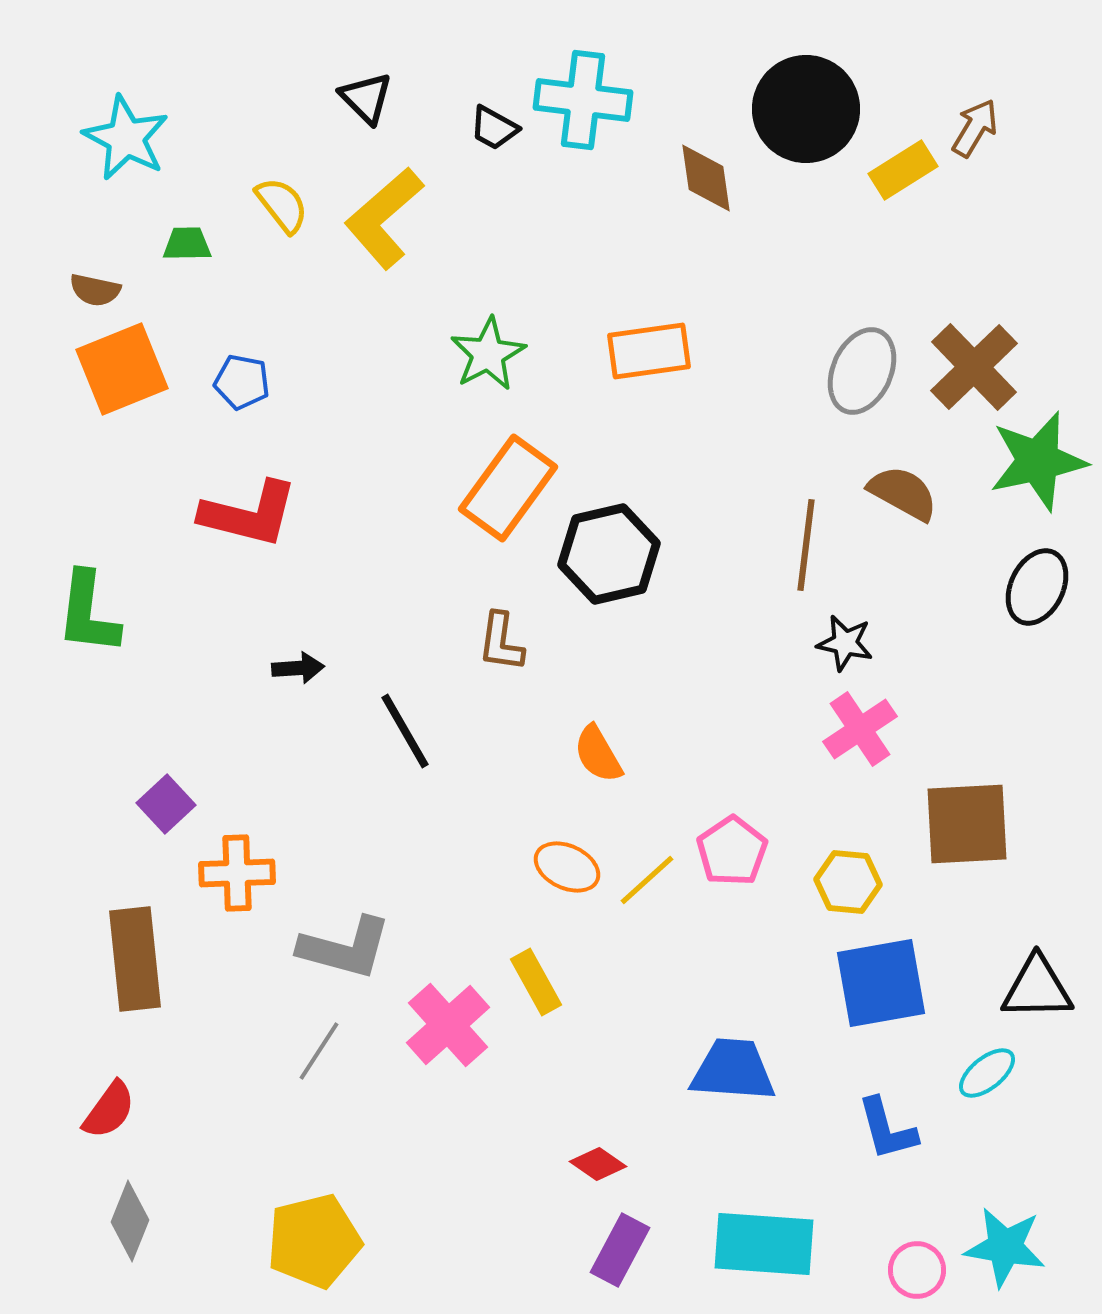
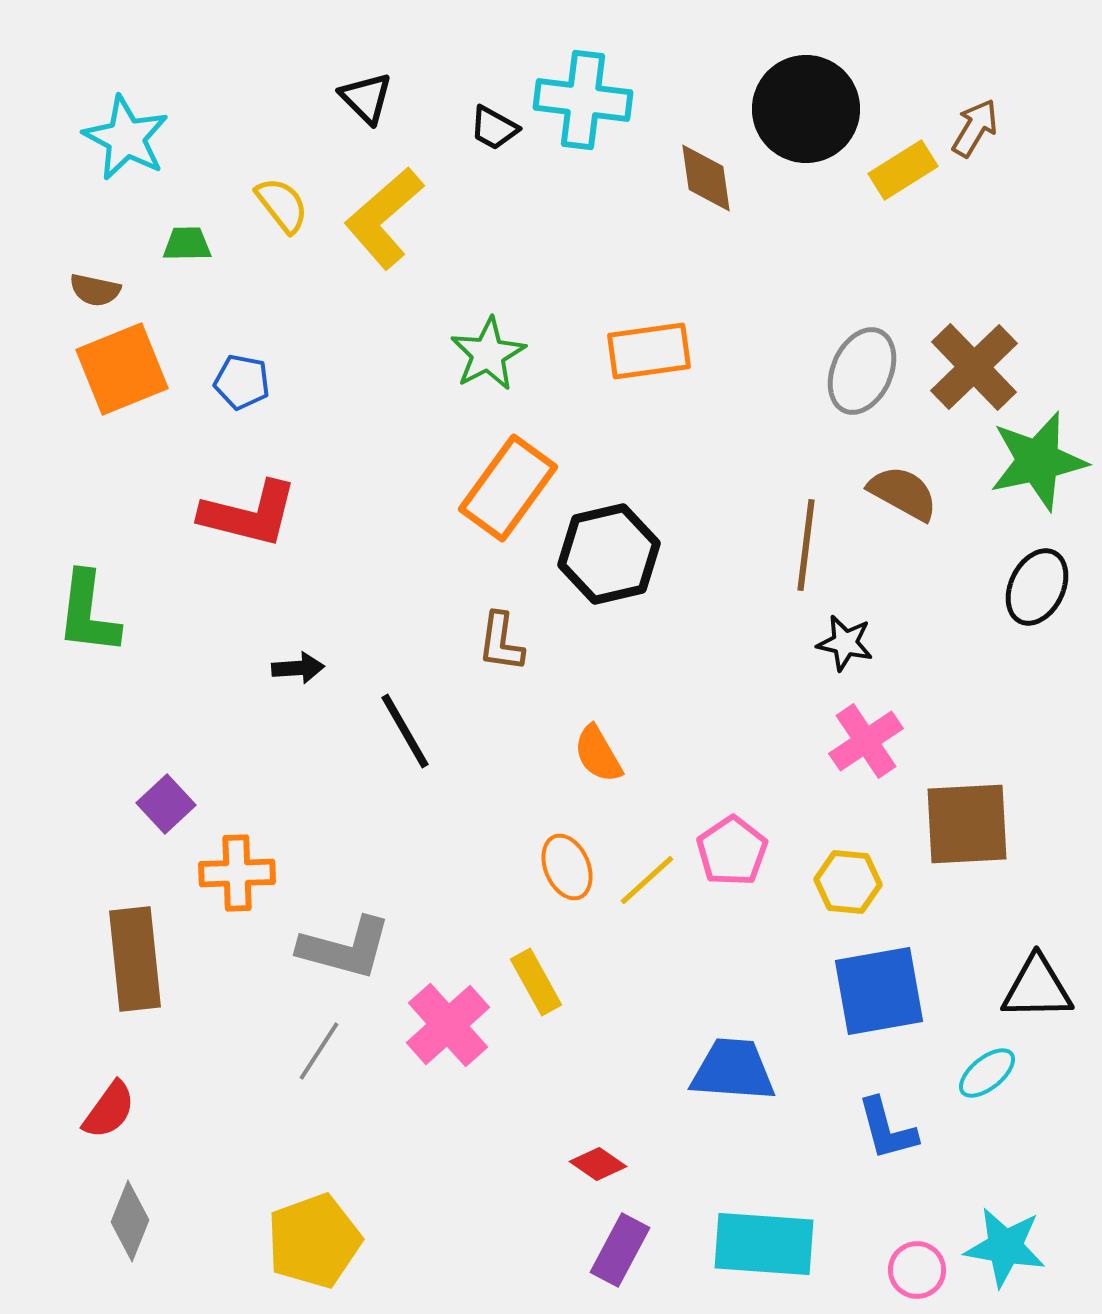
pink cross at (860, 729): moved 6 px right, 12 px down
orange ellipse at (567, 867): rotated 42 degrees clockwise
blue square at (881, 983): moved 2 px left, 8 px down
yellow pentagon at (314, 1241): rotated 6 degrees counterclockwise
